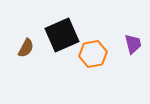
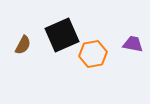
purple trapezoid: rotated 65 degrees counterclockwise
brown semicircle: moved 3 px left, 3 px up
